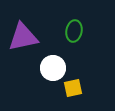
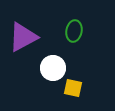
purple triangle: rotated 16 degrees counterclockwise
yellow square: rotated 24 degrees clockwise
